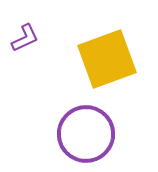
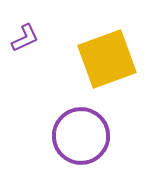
purple circle: moved 5 px left, 2 px down
